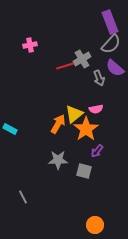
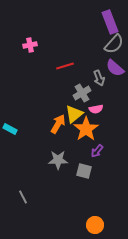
gray semicircle: moved 3 px right
gray cross: moved 34 px down
